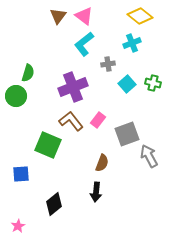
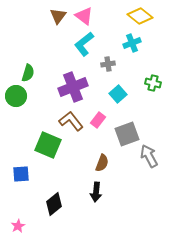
cyan square: moved 9 px left, 10 px down
